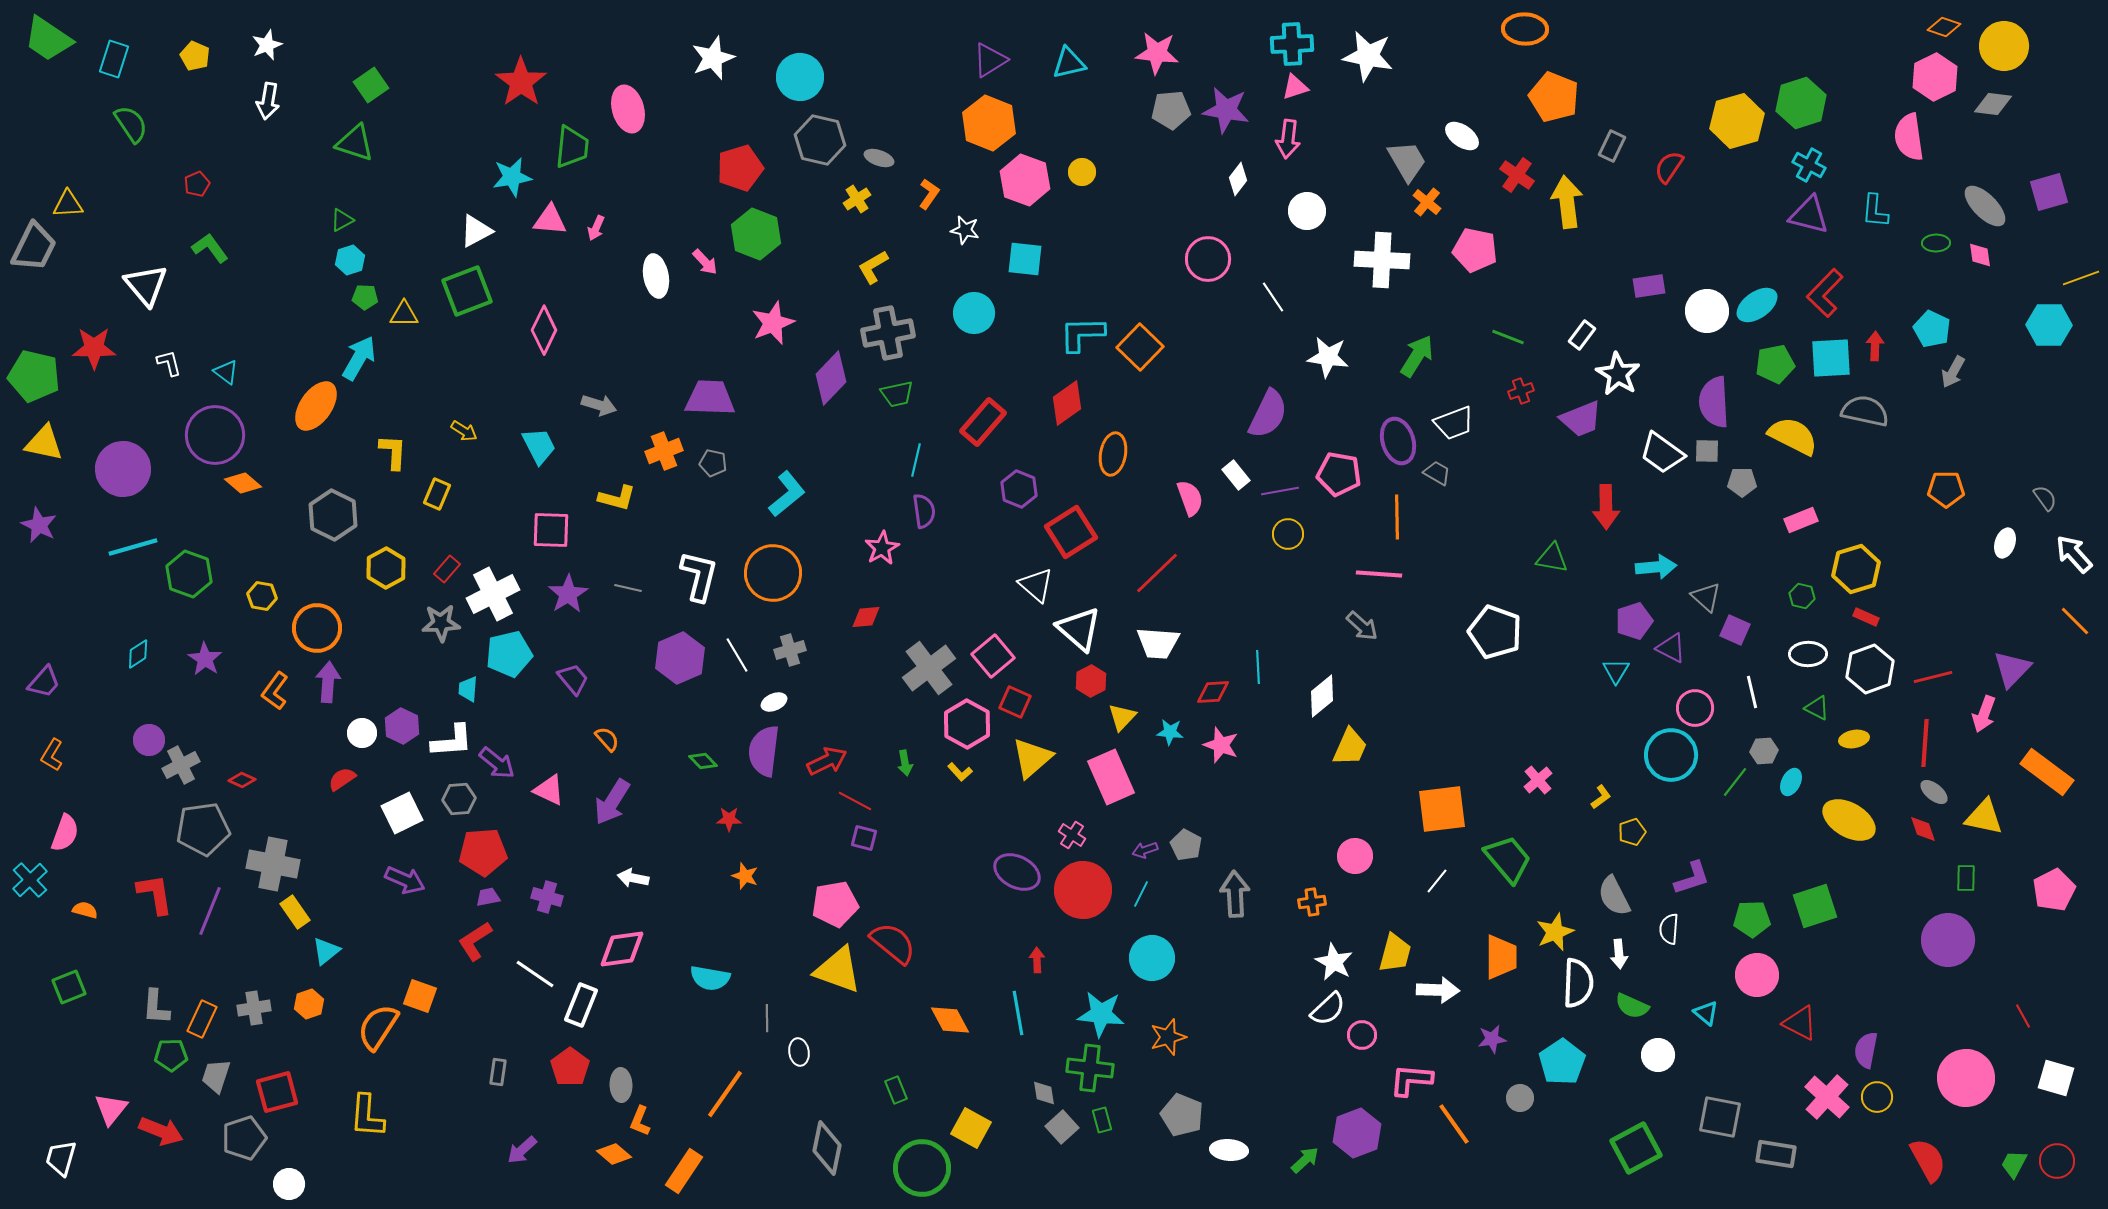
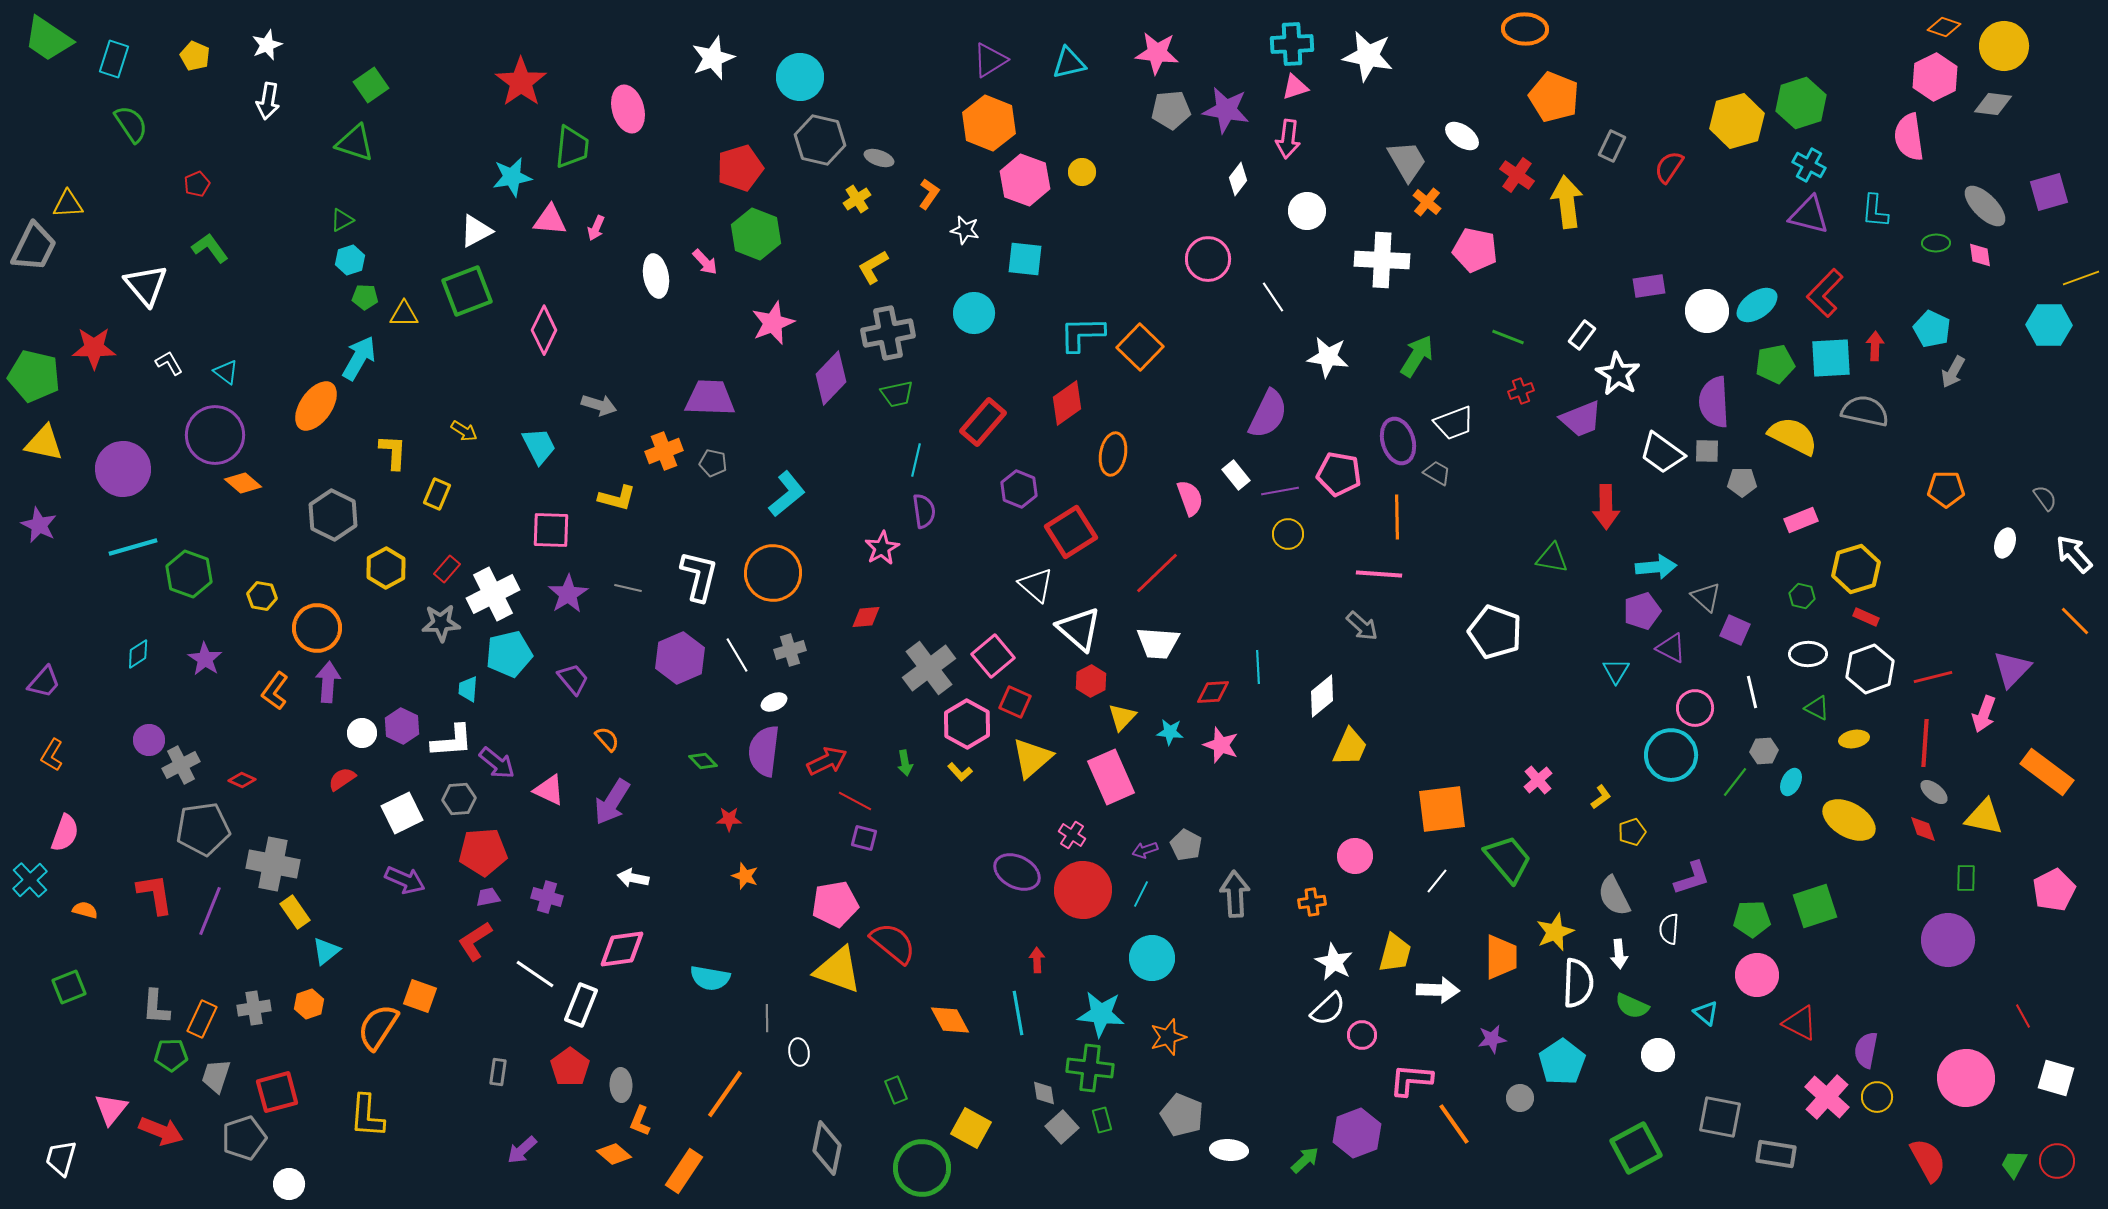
white L-shape at (169, 363): rotated 16 degrees counterclockwise
purple pentagon at (1634, 621): moved 8 px right, 10 px up
